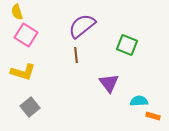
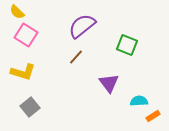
yellow semicircle: rotated 28 degrees counterclockwise
brown line: moved 2 px down; rotated 49 degrees clockwise
orange rectangle: rotated 48 degrees counterclockwise
